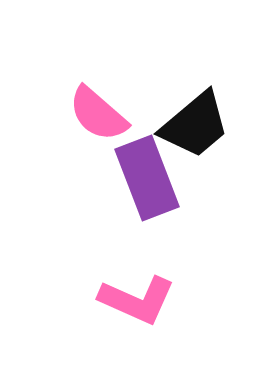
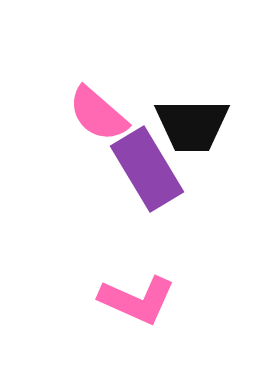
black trapezoid: moved 3 px left; rotated 40 degrees clockwise
purple rectangle: moved 9 px up; rotated 10 degrees counterclockwise
